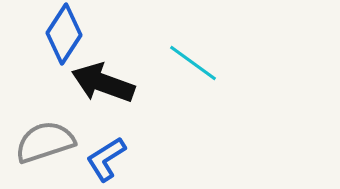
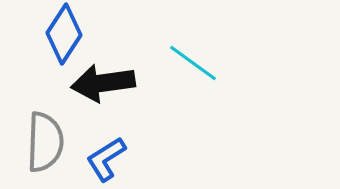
black arrow: rotated 28 degrees counterclockwise
gray semicircle: rotated 110 degrees clockwise
